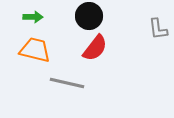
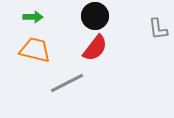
black circle: moved 6 px right
gray line: rotated 40 degrees counterclockwise
